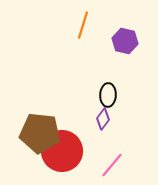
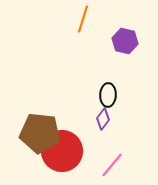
orange line: moved 6 px up
